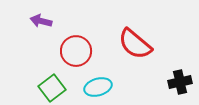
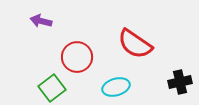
red semicircle: rotated 6 degrees counterclockwise
red circle: moved 1 px right, 6 px down
cyan ellipse: moved 18 px right
